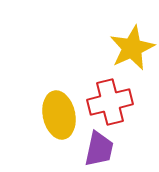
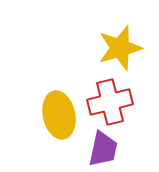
yellow star: moved 12 px left; rotated 9 degrees clockwise
purple trapezoid: moved 4 px right
